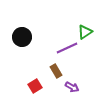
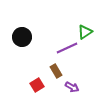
red square: moved 2 px right, 1 px up
